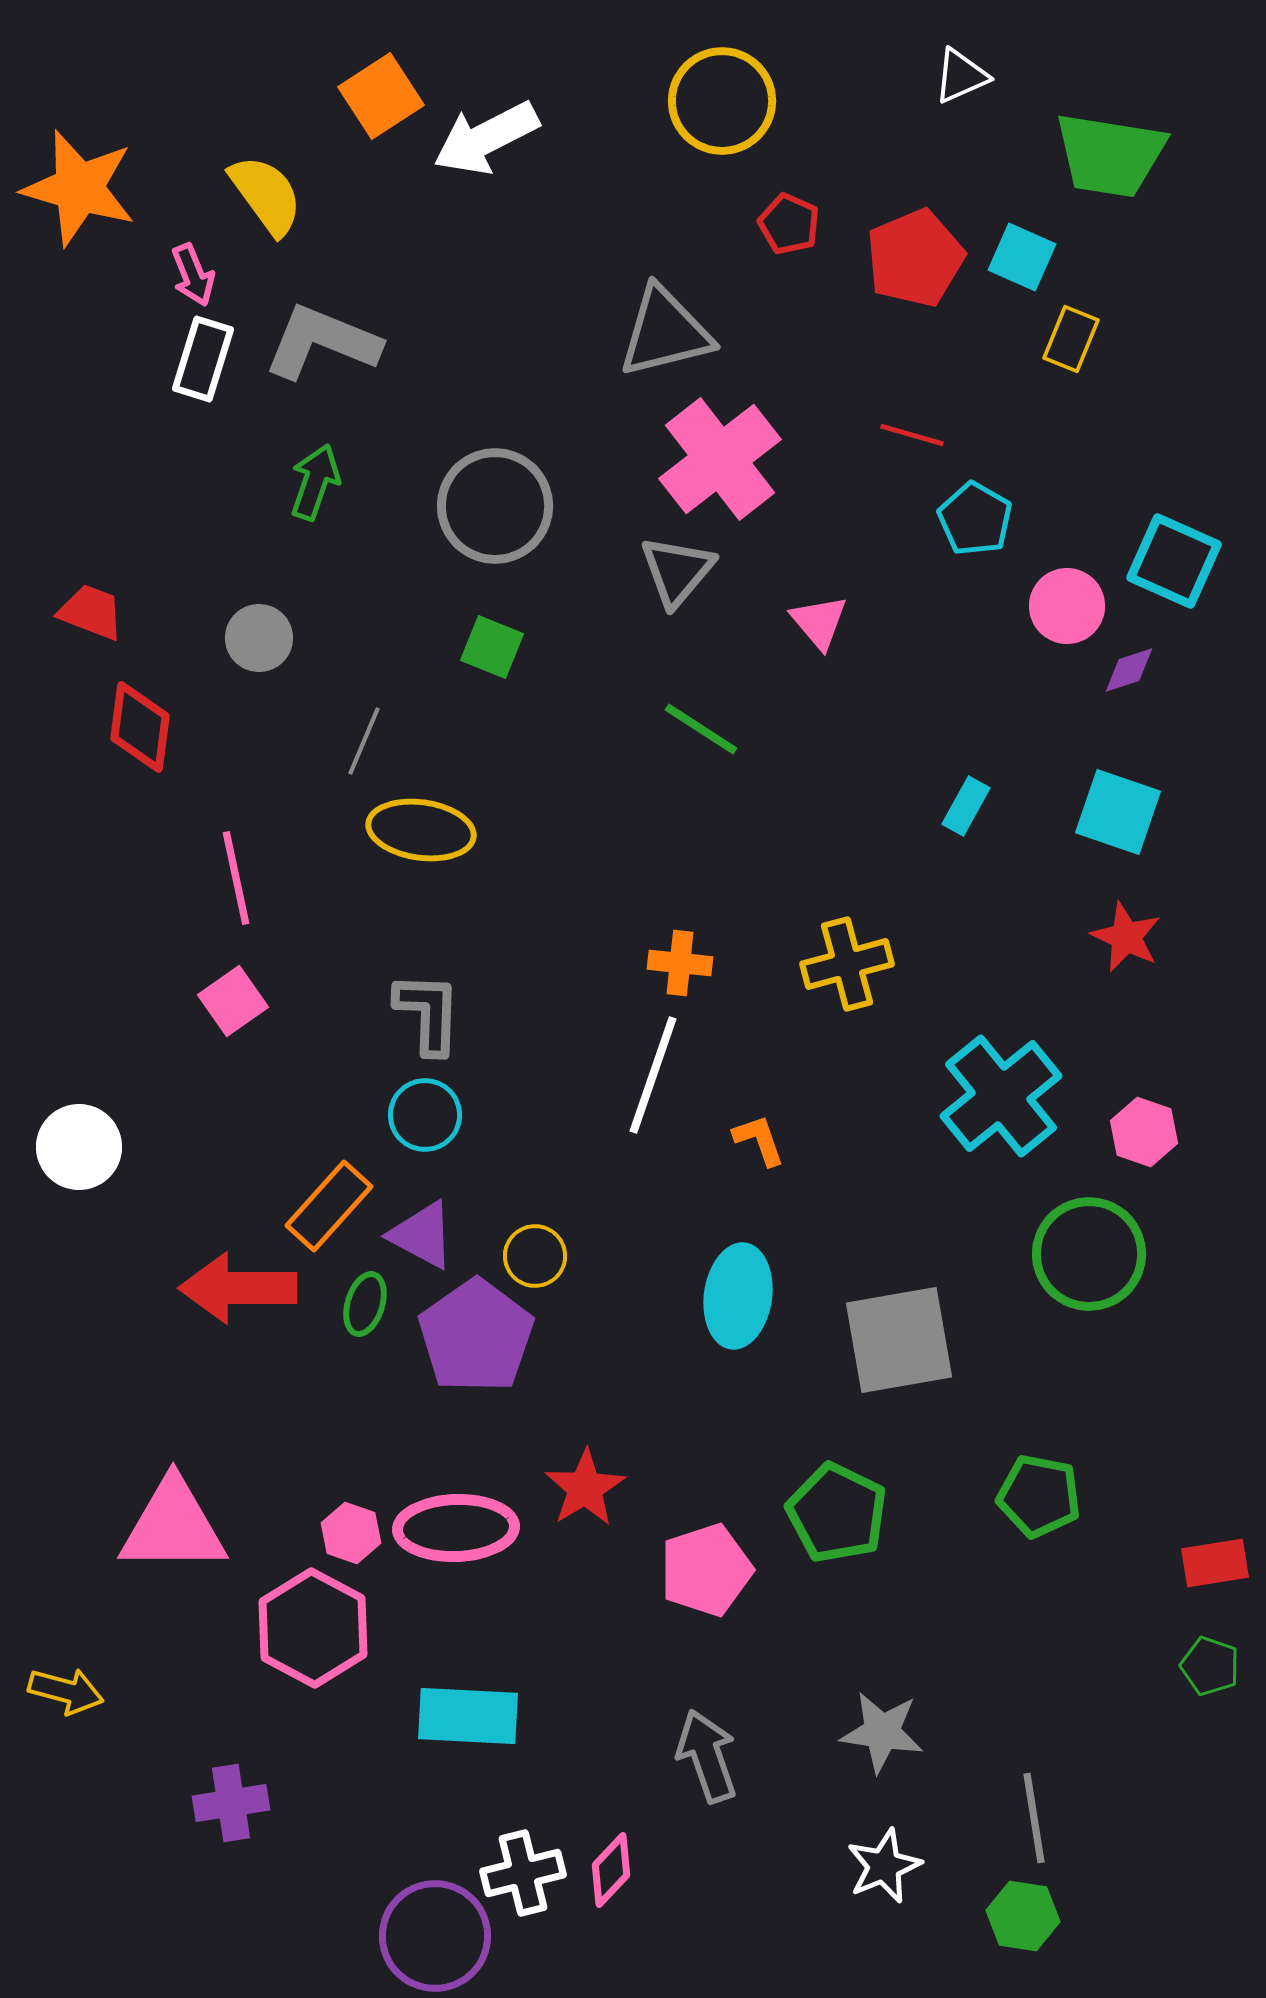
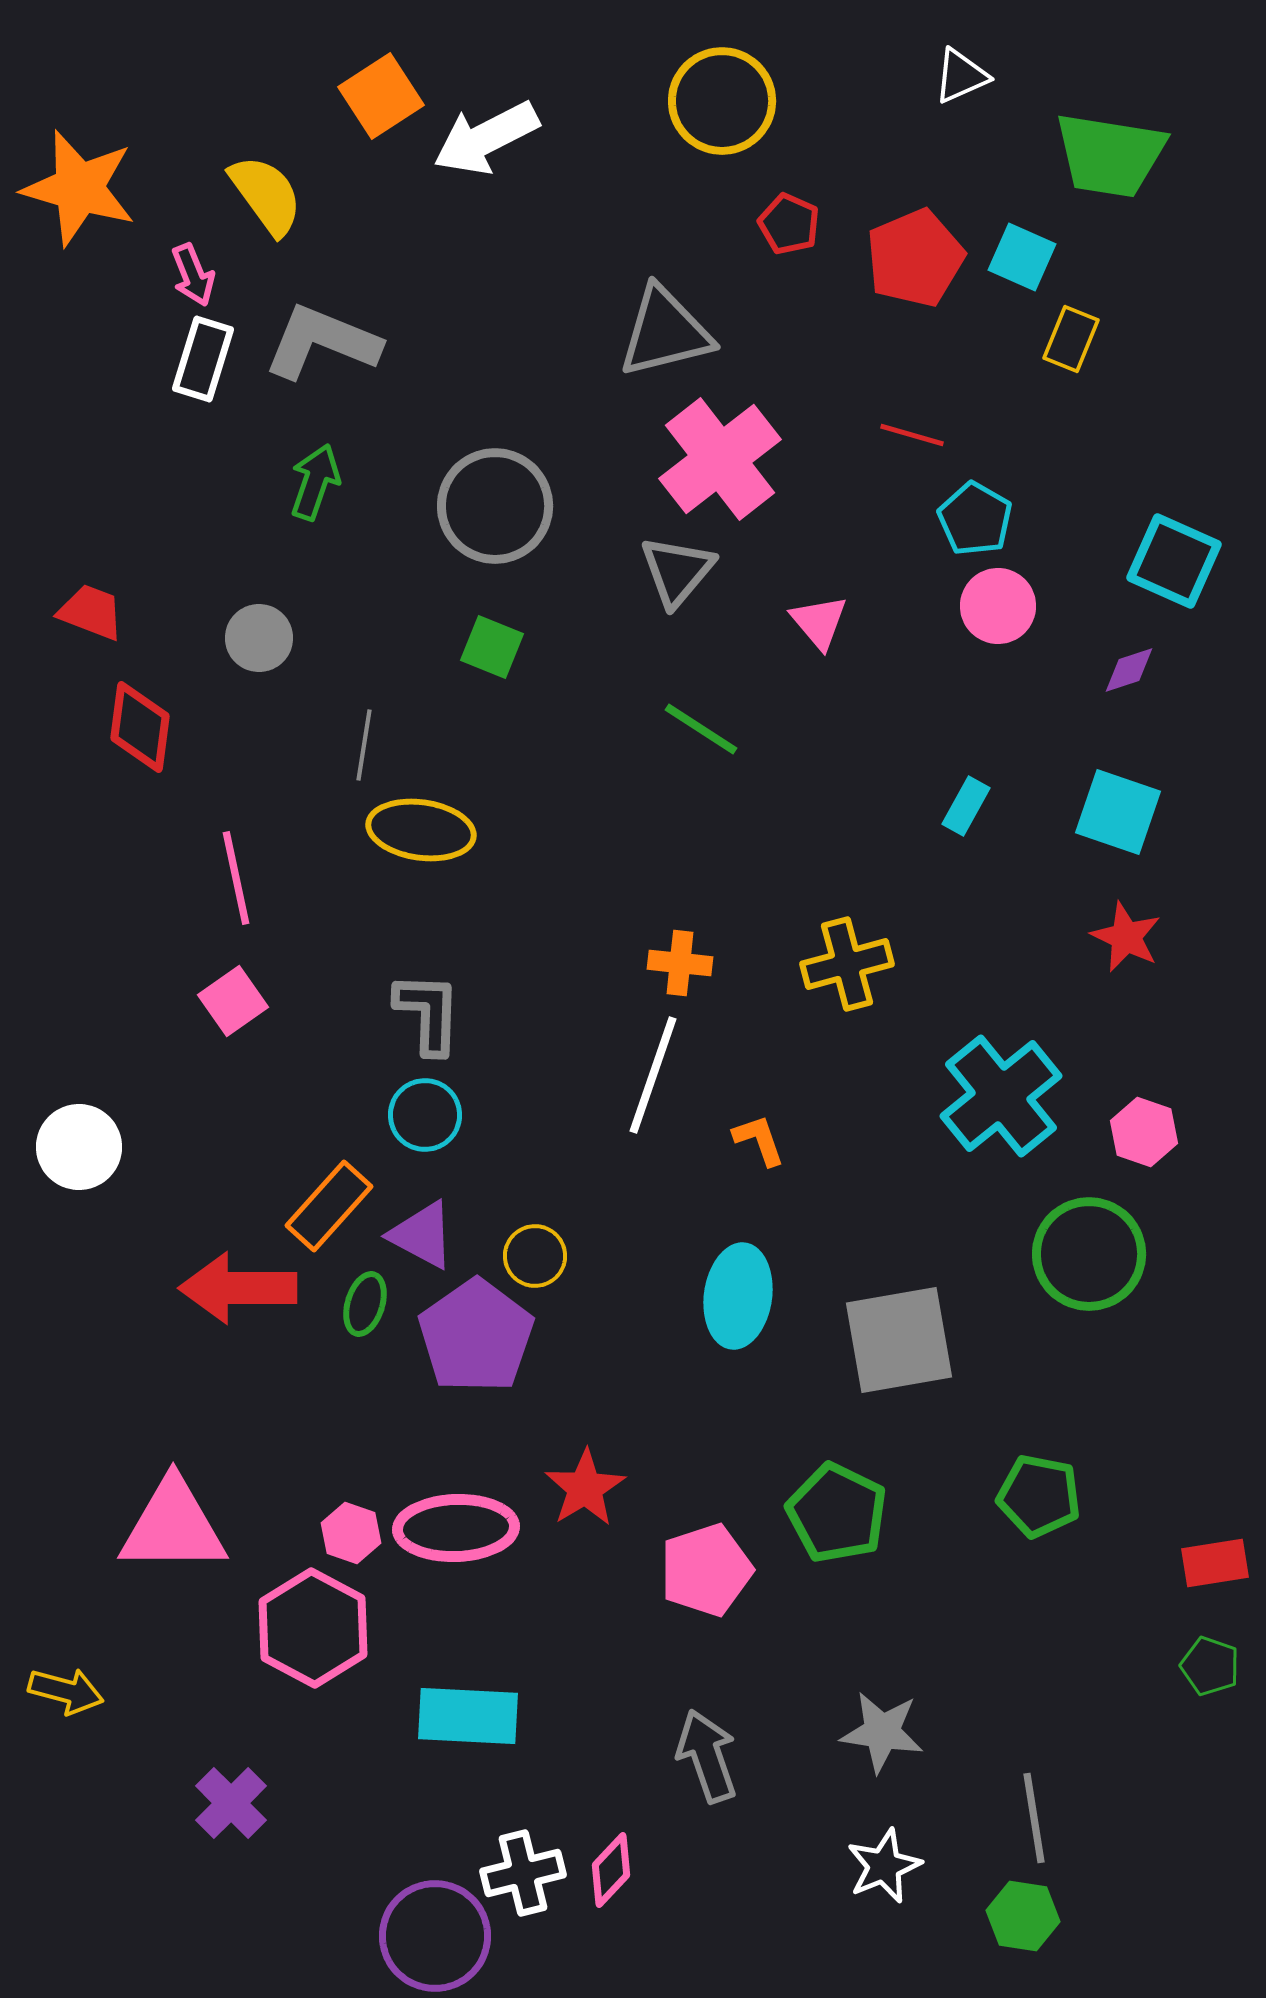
pink circle at (1067, 606): moved 69 px left
gray line at (364, 741): moved 4 px down; rotated 14 degrees counterclockwise
purple cross at (231, 1803): rotated 36 degrees counterclockwise
